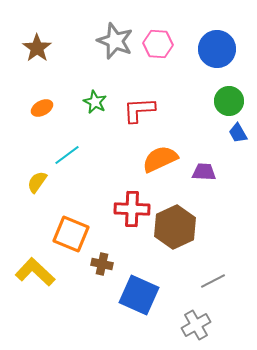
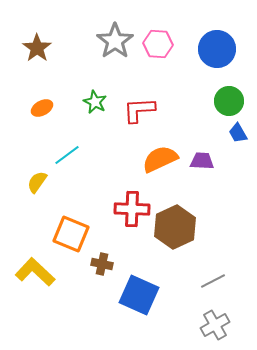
gray star: rotated 15 degrees clockwise
purple trapezoid: moved 2 px left, 11 px up
gray cross: moved 19 px right
